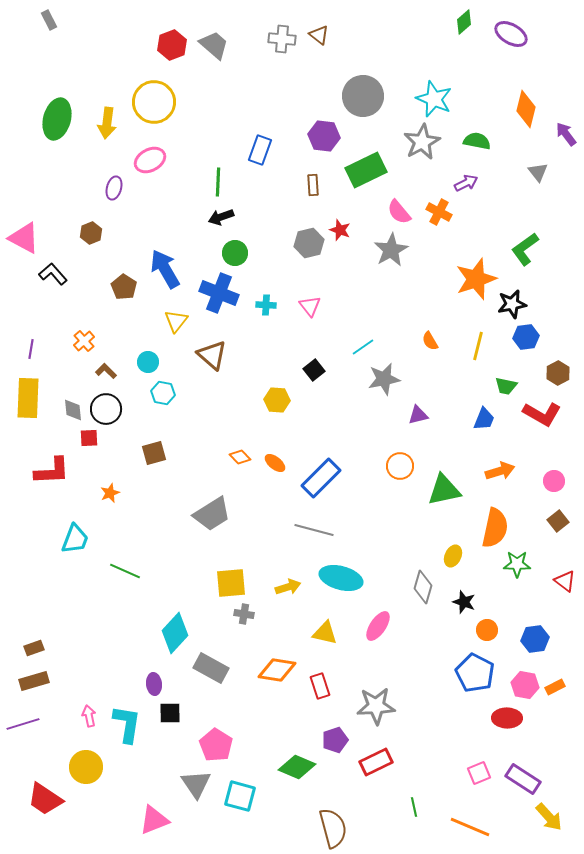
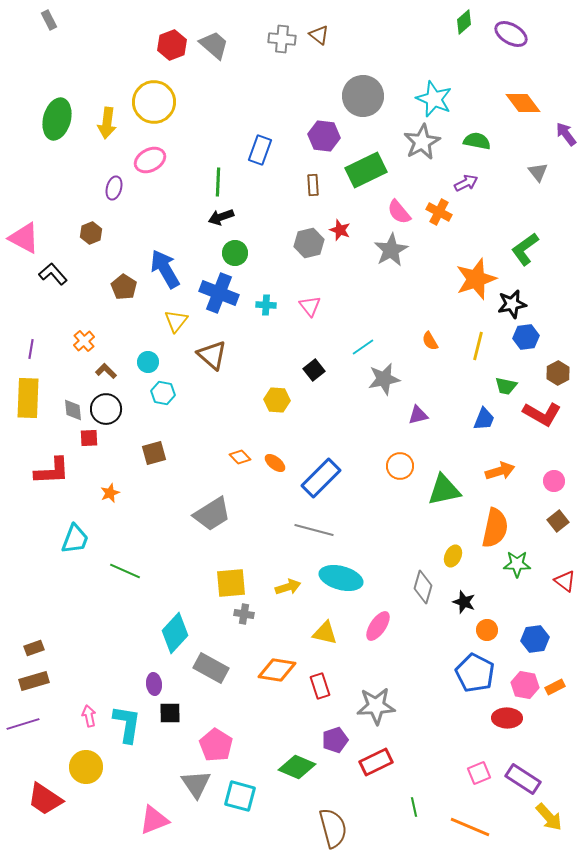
orange diamond at (526, 109): moved 3 px left, 6 px up; rotated 51 degrees counterclockwise
